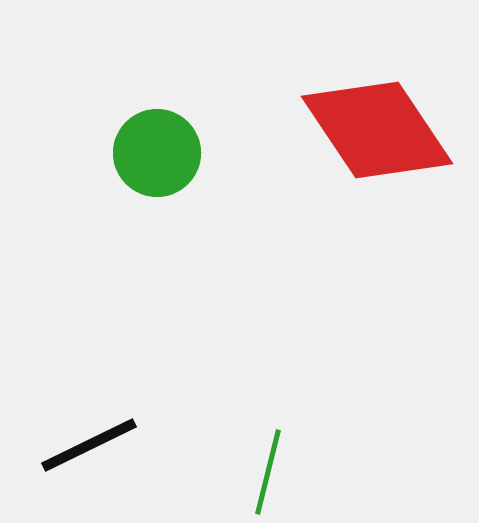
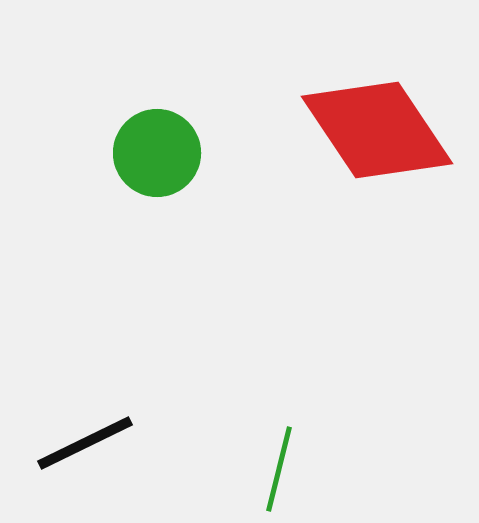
black line: moved 4 px left, 2 px up
green line: moved 11 px right, 3 px up
